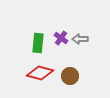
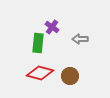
purple cross: moved 9 px left, 11 px up
